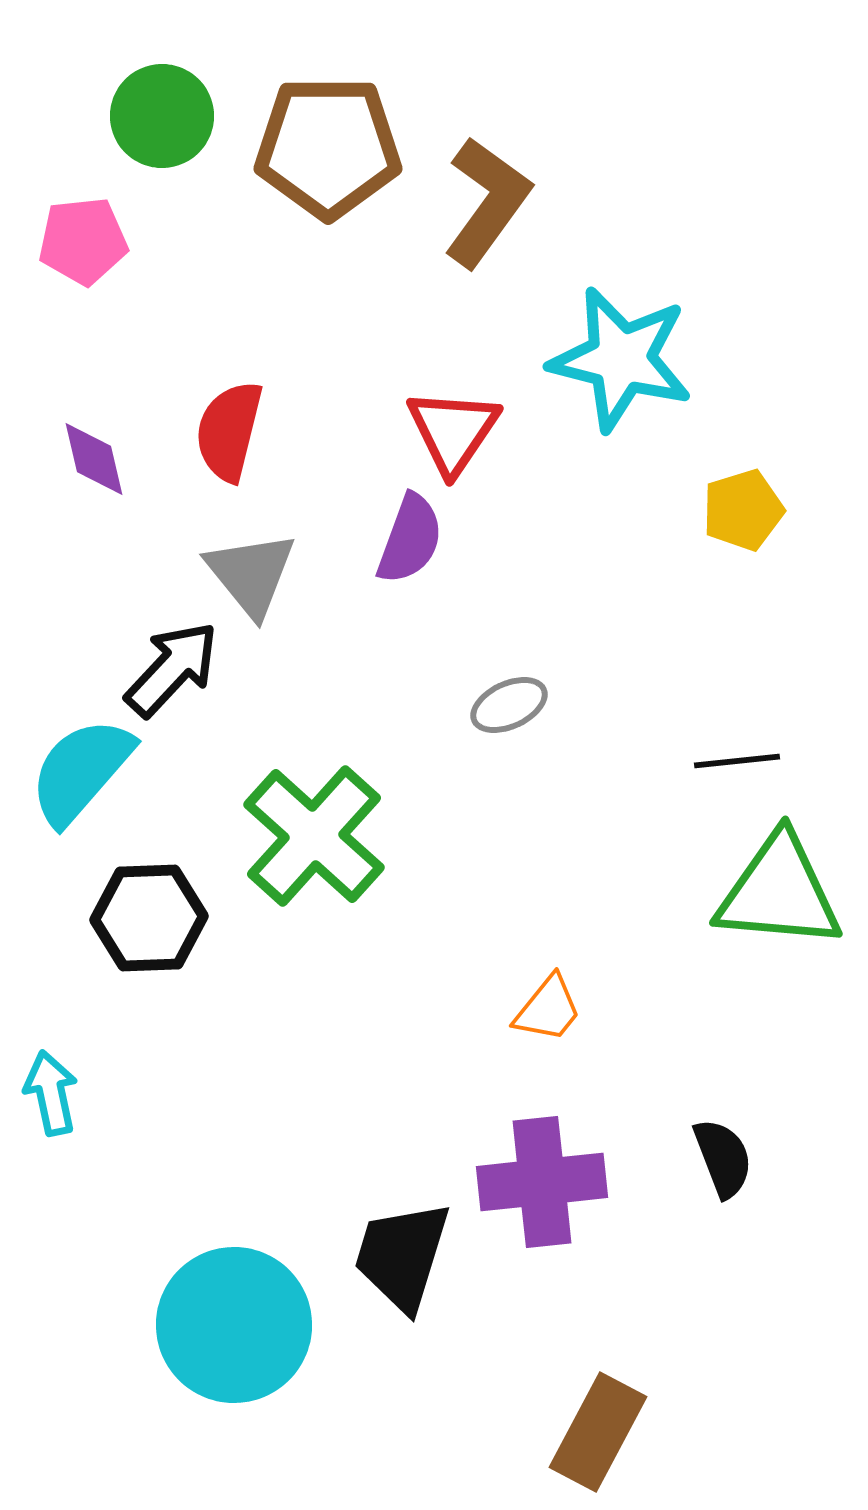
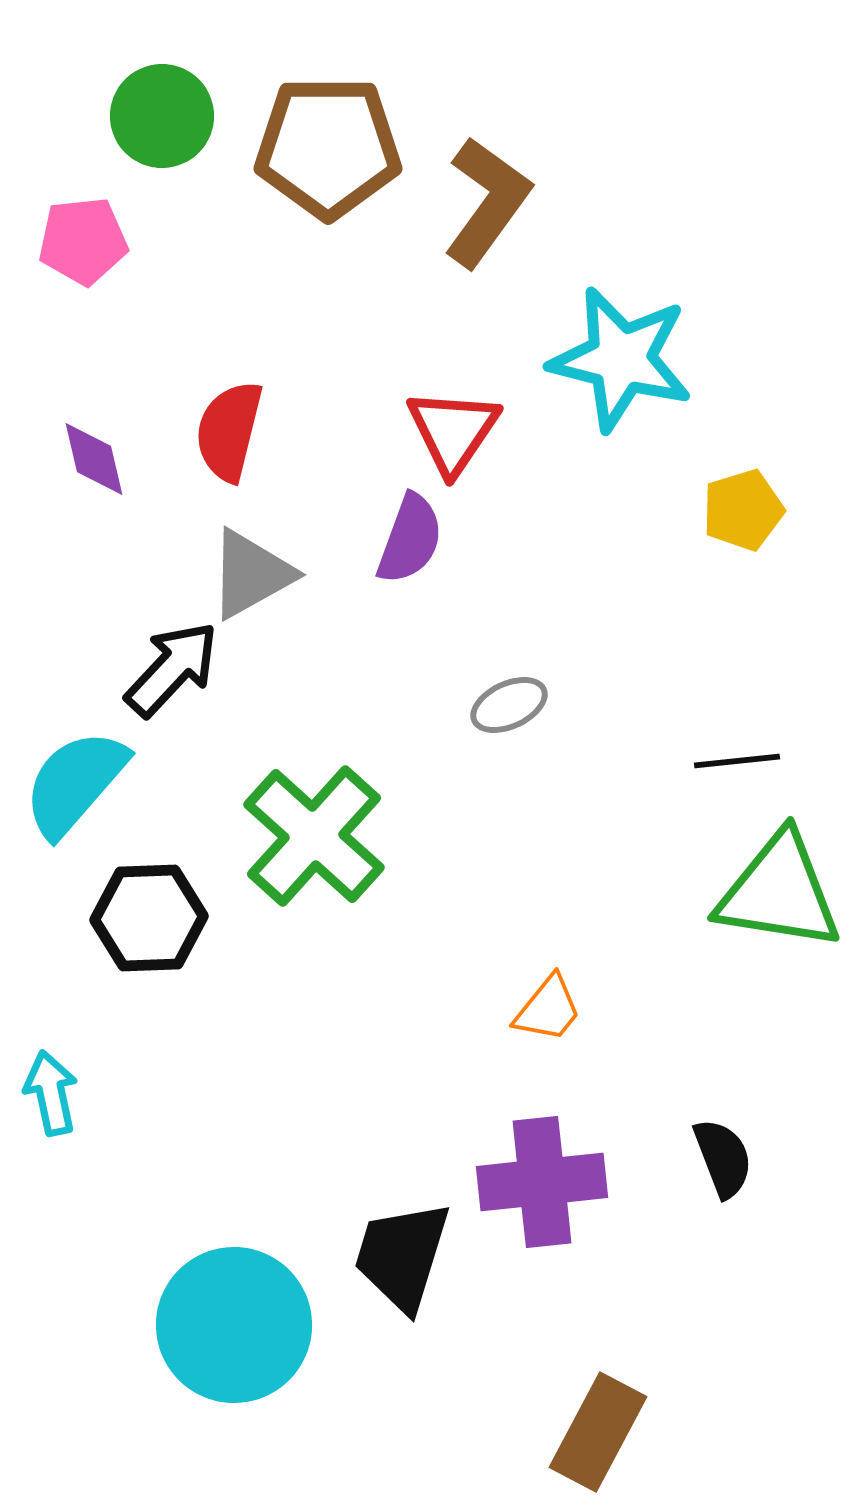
gray triangle: rotated 40 degrees clockwise
cyan semicircle: moved 6 px left, 12 px down
green triangle: rotated 4 degrees clockwise
